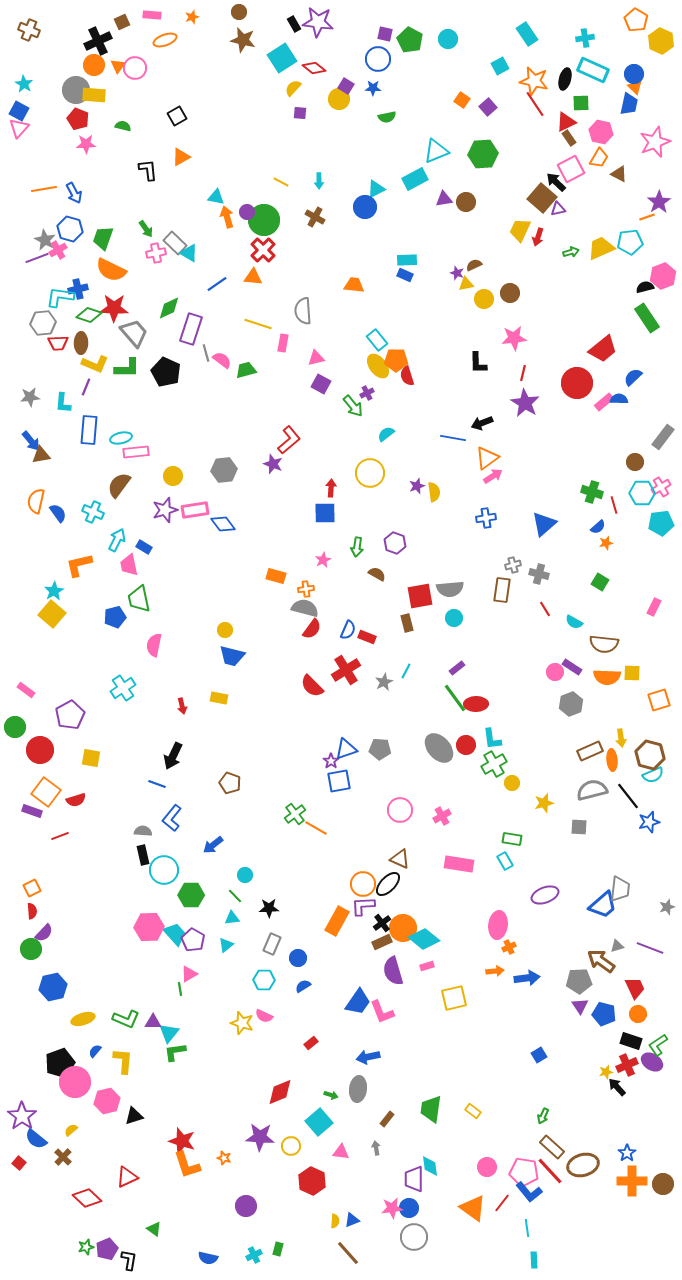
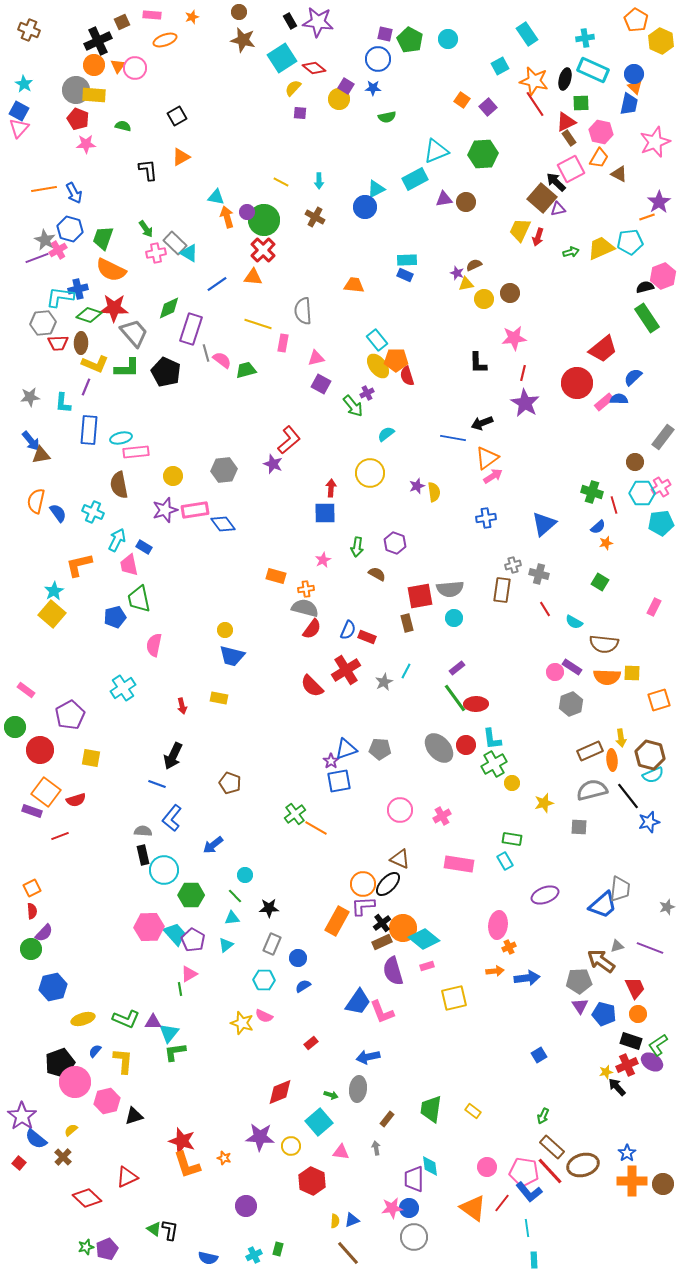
black rectangle at (294, 24): moved 4 px left, 3 px up
brown semicircle at (119, 485): rotated 48 degrees counterclockwise
black L-shape at (129, 1260): moved 41 px right, 30 px up
